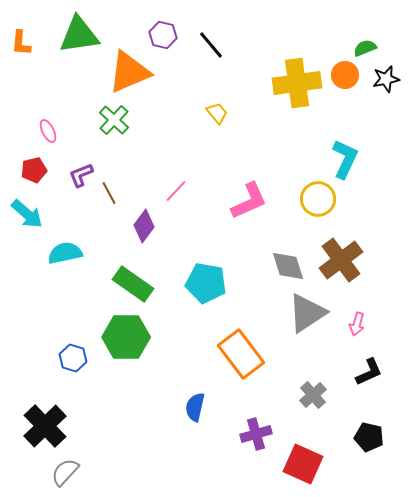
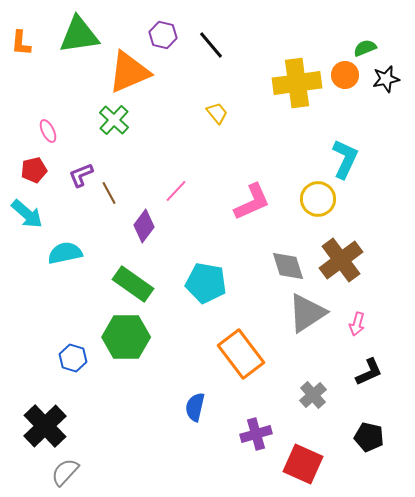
pink L-shape: moved 3 px right, 1 px down
